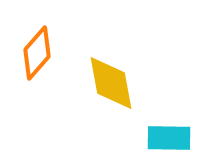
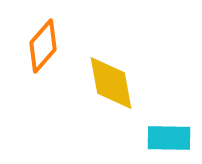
orange diamond: moved 6 px right, 7 px up
